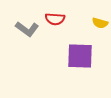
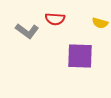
gray L-shape: moved 2 px down
